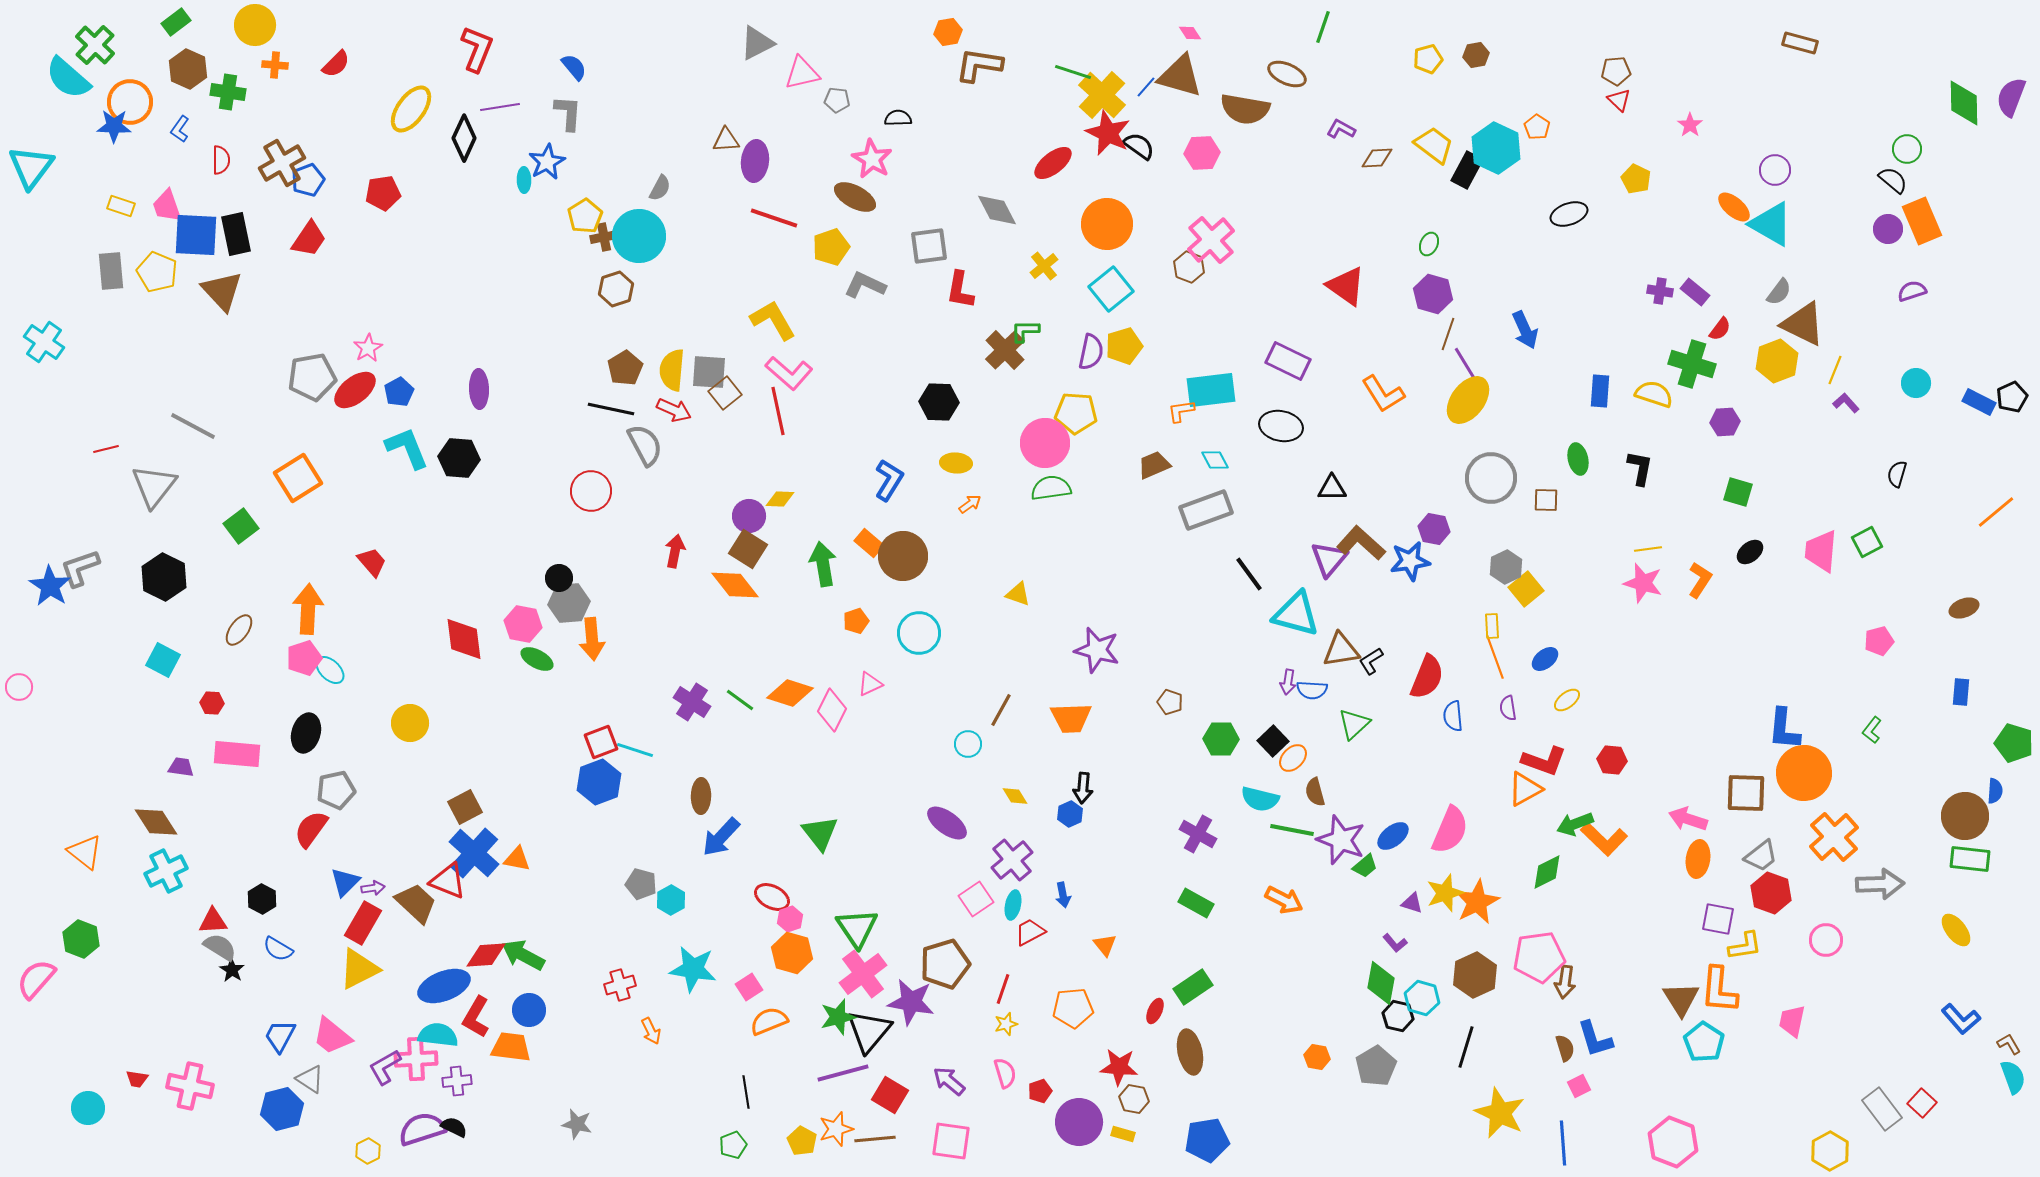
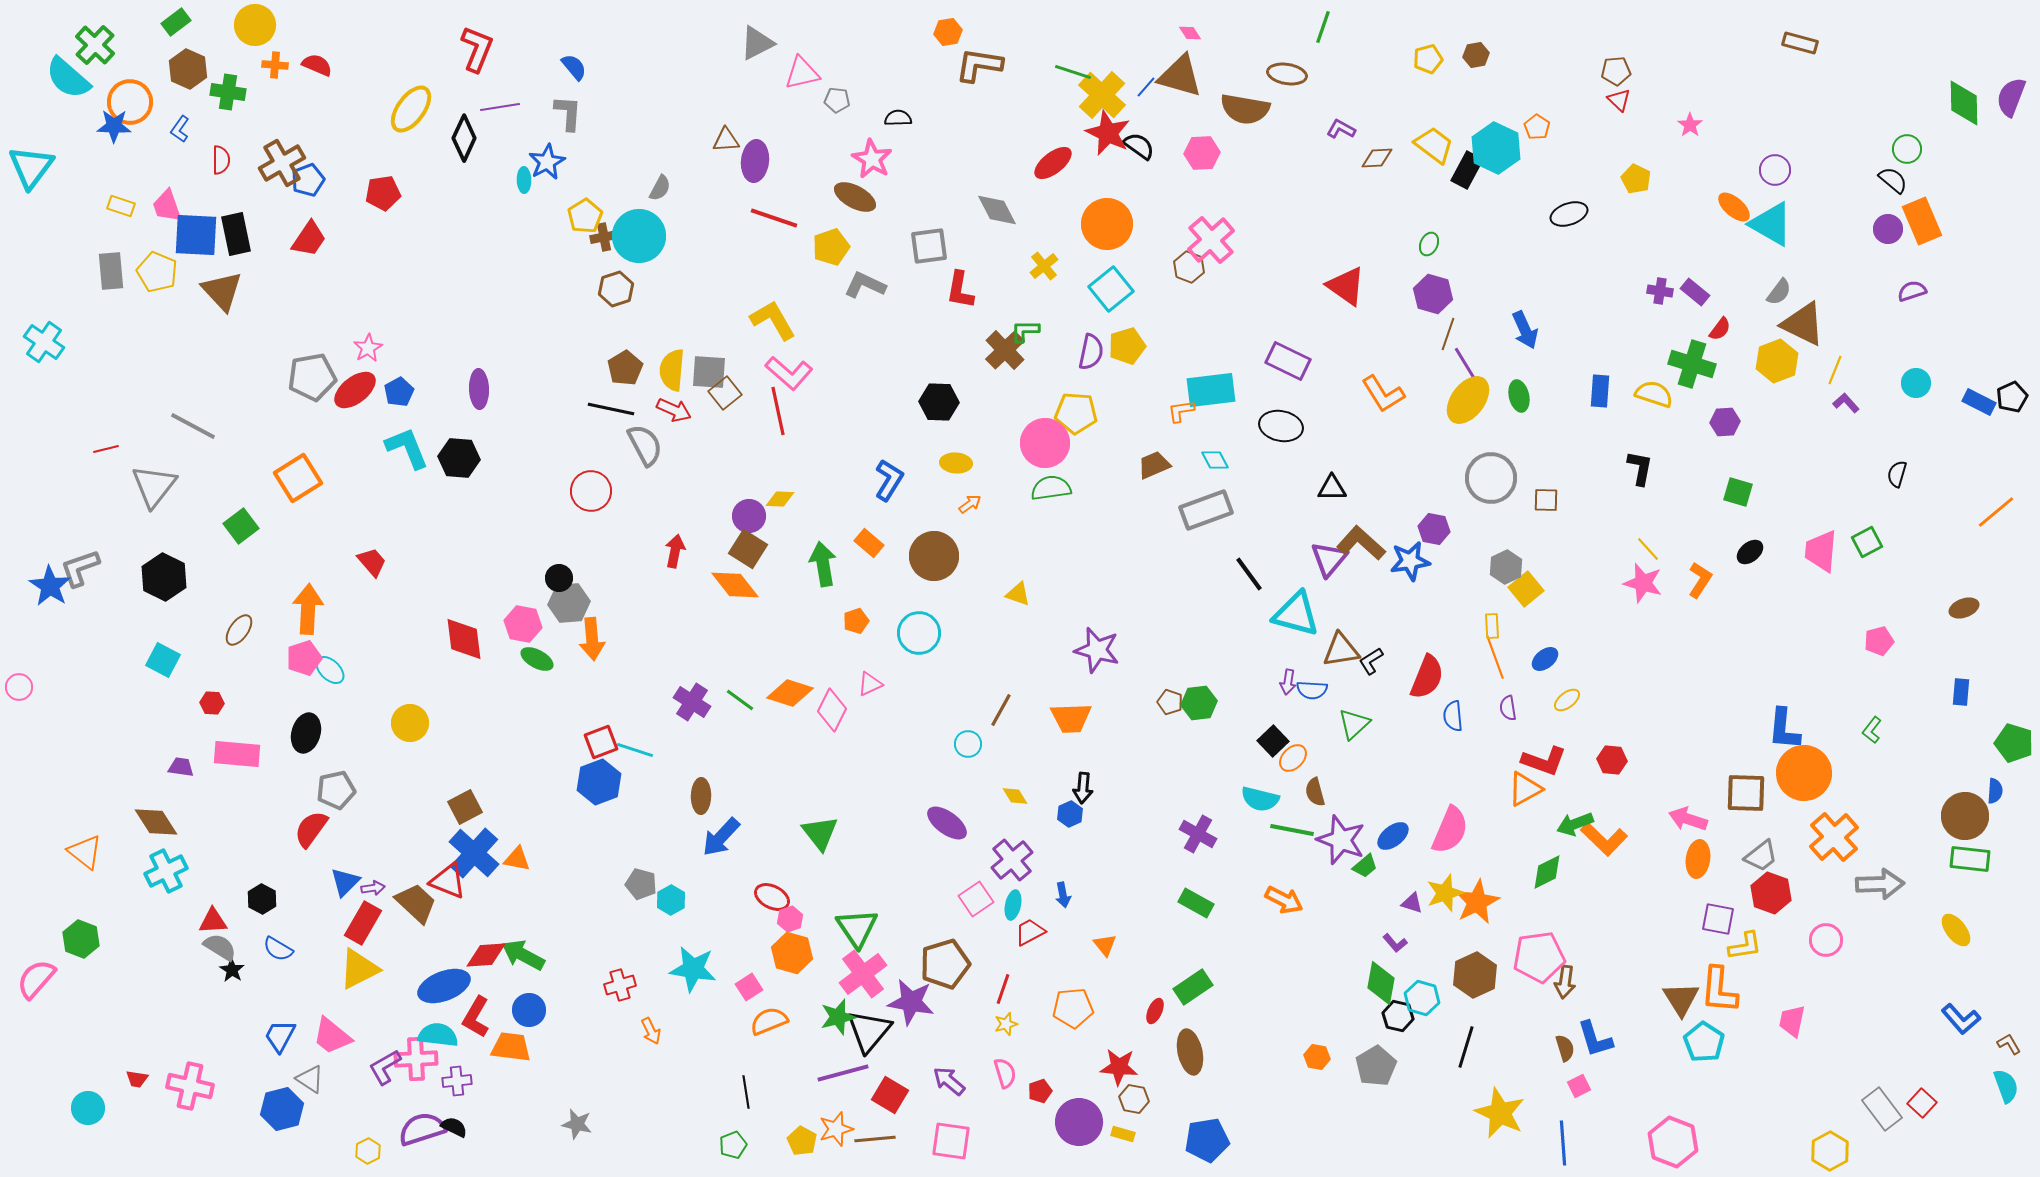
red semicircle at (336, 64): moved 19 px left, 1 px down; rotated 112 degrees counterclockwise
brown ellipse at (1287, 74): rotated 15 degrees counterclockwise
yellow pentagon at (1124, 346): moved 3 px right
green ellipse at (1578, 459): moved 59 px left, 63 px up
yellow line at (1648, 549): rotated 56 degrees clockwise
brown circle at (903, 556): moved 31 px right
green hexagon at (1221, 739): moved 22 px left, 36 px up; rotated 8 degrees counterclockwise
cyan semicircle at (2013, 1077): moved 7 px left, 9 px down
